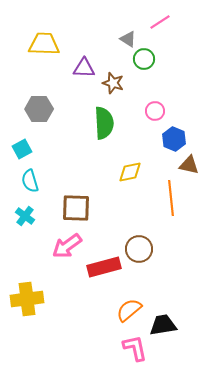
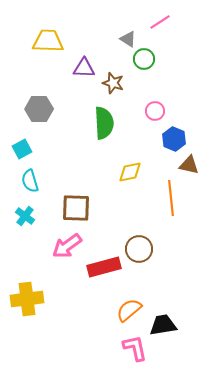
yellow trapezoid: moved 4 px right, 3 px up
